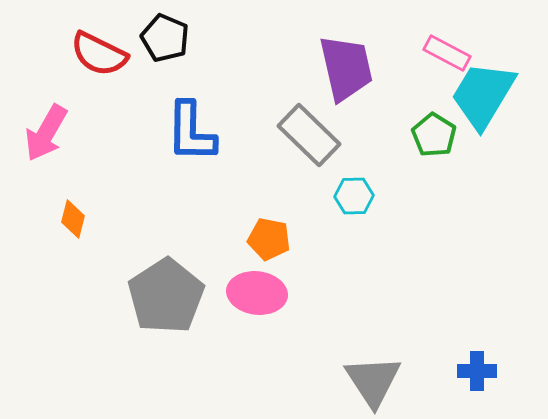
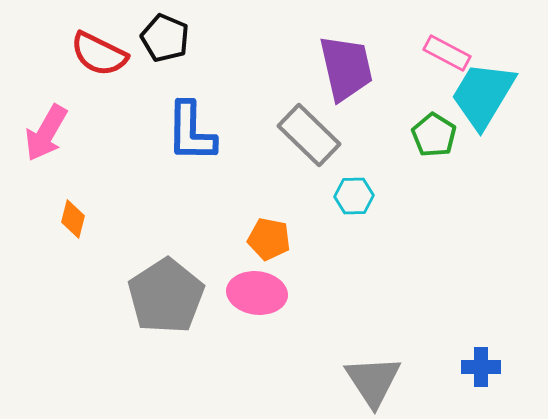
blue cross: moved 4 px right, 4 px up
